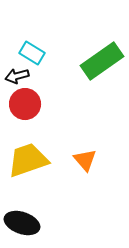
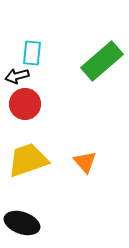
cyan rectangle: rotated 65 degrees clockwise
green rectangle: rotated 6 degrees counterclockwise
orange triangle: moved 2 px down
